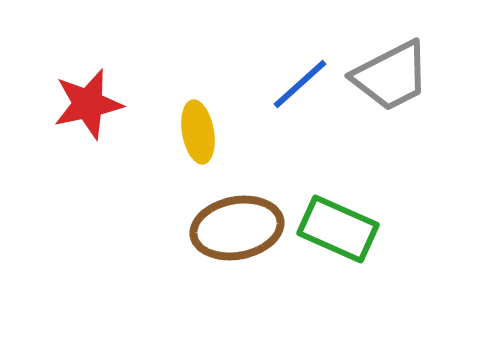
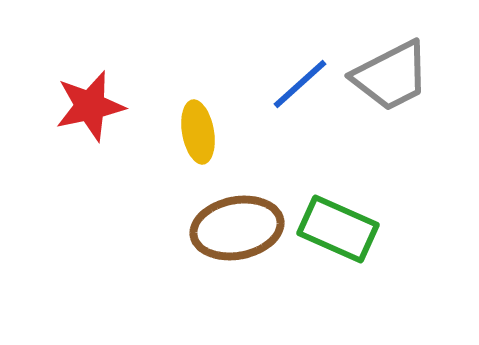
red star: moved 2 px right, 2 px down
